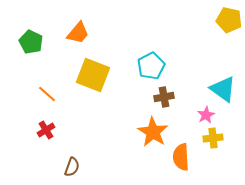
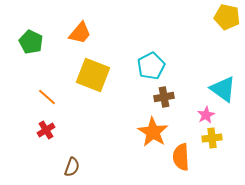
yellow pentagon: moved 2 px left, 3 px up
orange trapezoid: moved 2 px right
orange line: moved 3 px down
yellow cross: moved 1 px left
